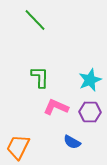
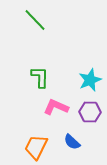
blue semicircle: rotated 12 degrees clockwise
orange trapezoid: moved 18 px right
